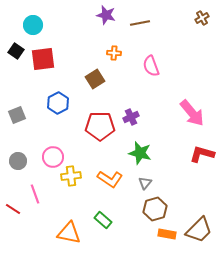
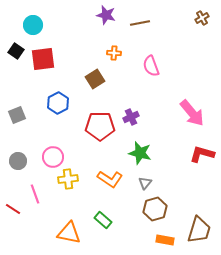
yellow cross: moved 3 px left, 3 px down
brown trapezoid: rotated 28 degrees counterclockwise
orange rectangle: moved 2 px left, 6 px down
